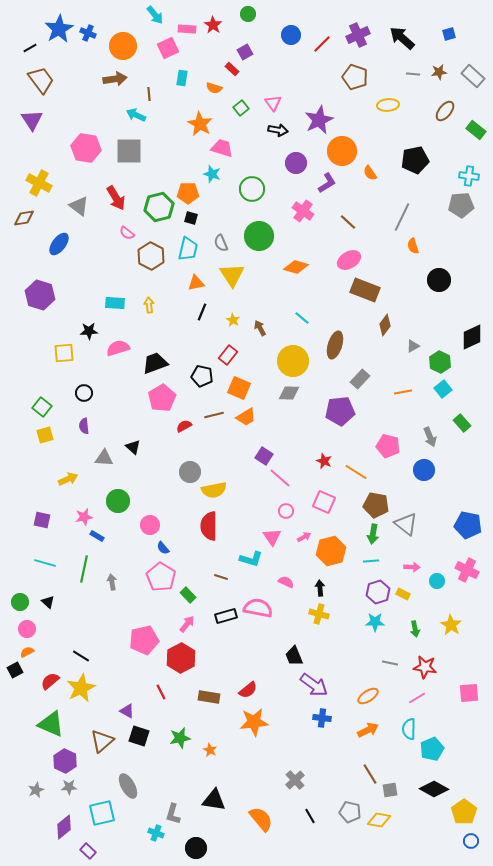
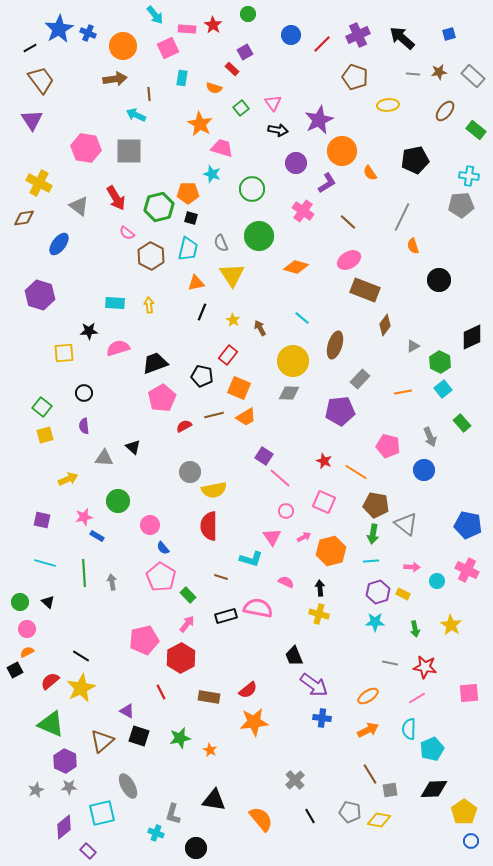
green line at (84, 569): moved 4 px down; rotated 16 degrees counterclockwise
black diamond at (434, 789): rotated 32 degrees counterclockwise
